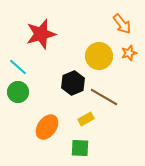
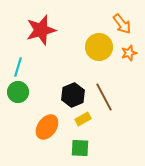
red star: moved 4 px up
yellow circle: moved 9 px up
cyan line: rotated 66 degrees clockwise
black hexagon: moved 12 px down
brown line: rotated 32 degrees clockwise
yellow rectangle: moved 3 px left
